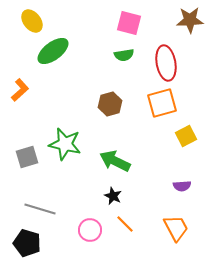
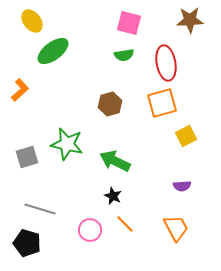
green star: moved 2 px right
